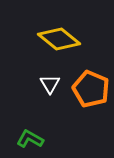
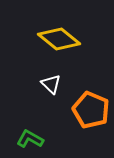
white triangle: moved 1 px right; rotated 15 degrees counterclockwise
orange pentagon: moved 21 px down
